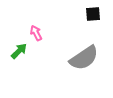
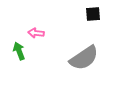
pink arrow: rotated 56 degrees counterclockwise
green arrow: rotated 66 degrees counterclockwise
